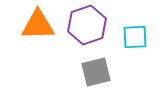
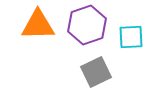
cyan square: moved 4 px left
gray square: rotated 12 degrees counterclockwise
